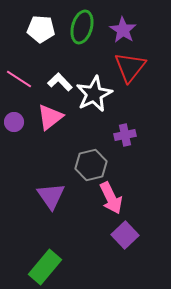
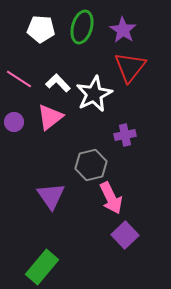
white L-shape: moved 2 px left, 1 px down
green rectangle: moved 3 px left
